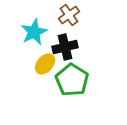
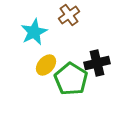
black cross: moved 32 px right, 16 px down
yellow ellipse: moved 1 px right, 1 px down
green pentagon: moved 1 px left, 1 px up
